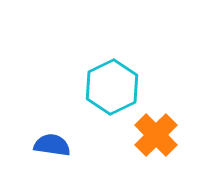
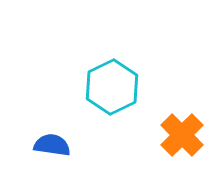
orange cross: moved 26 px right
